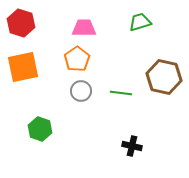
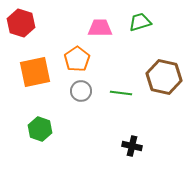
pink trapezoid: moved 16 px right
orange square: moved 12 px right, 5 px down
